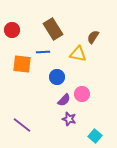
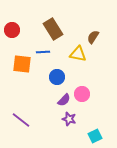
purple line: moved 1 px left, 5 px up
cyan square: rotated 24 degrees clockwise
